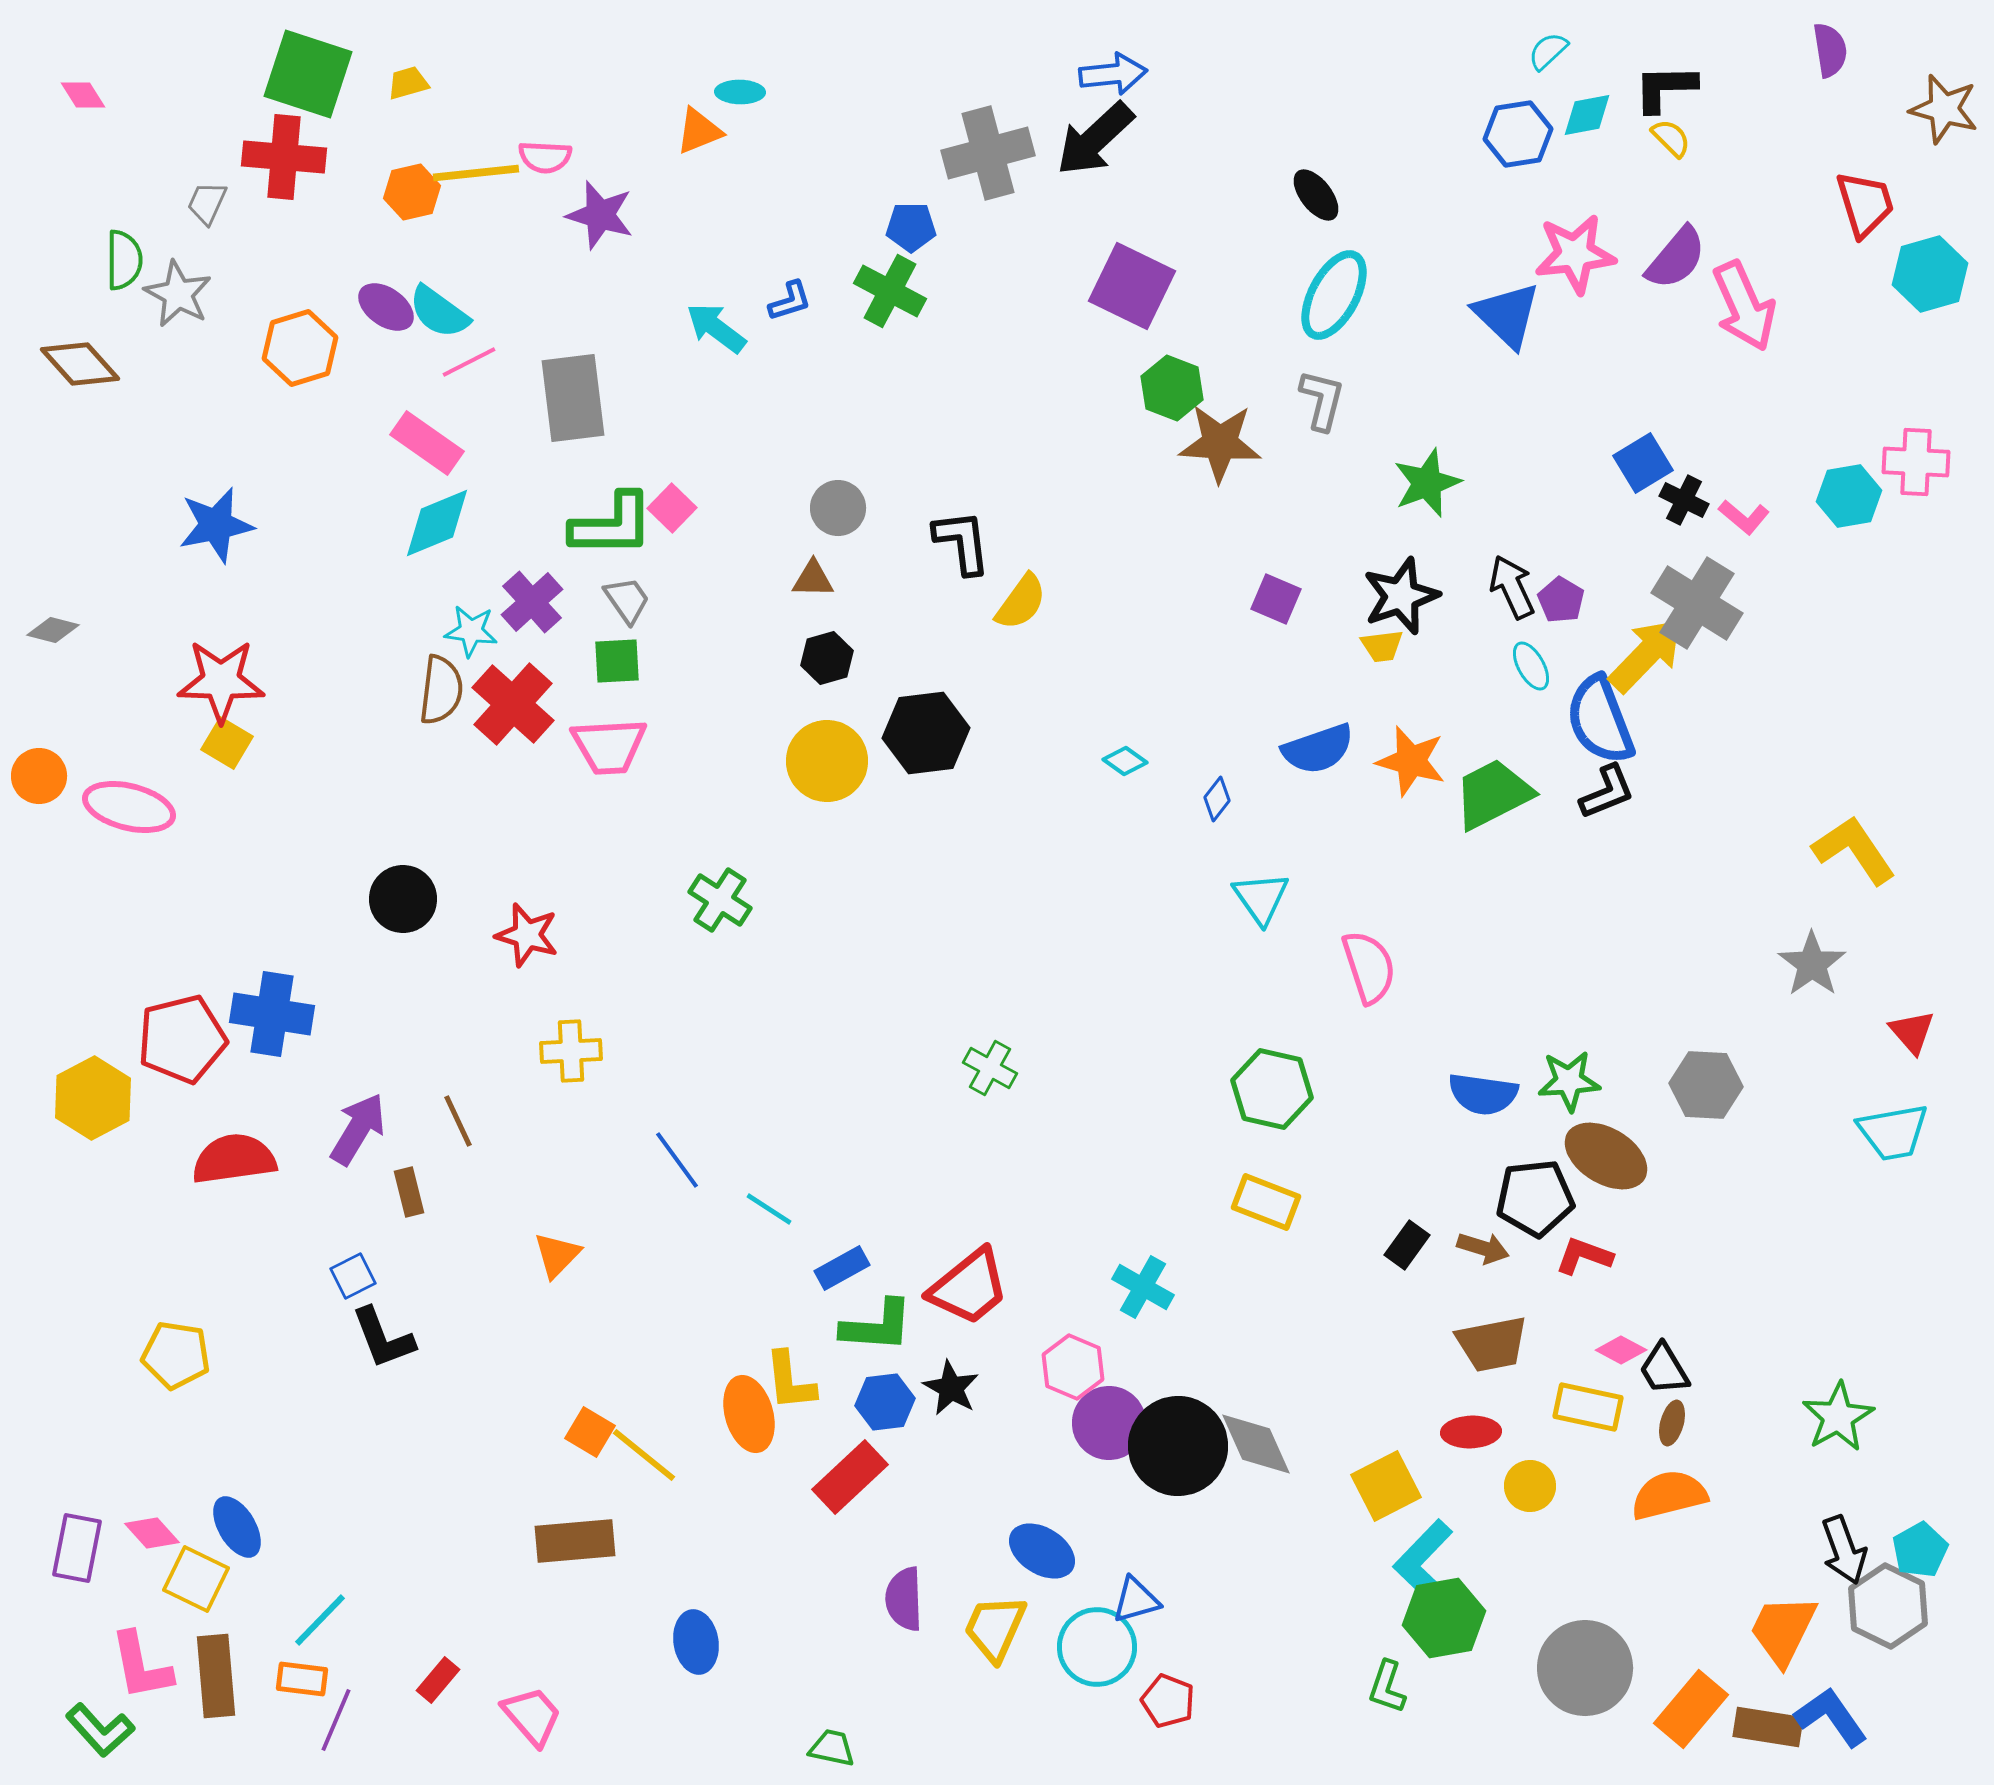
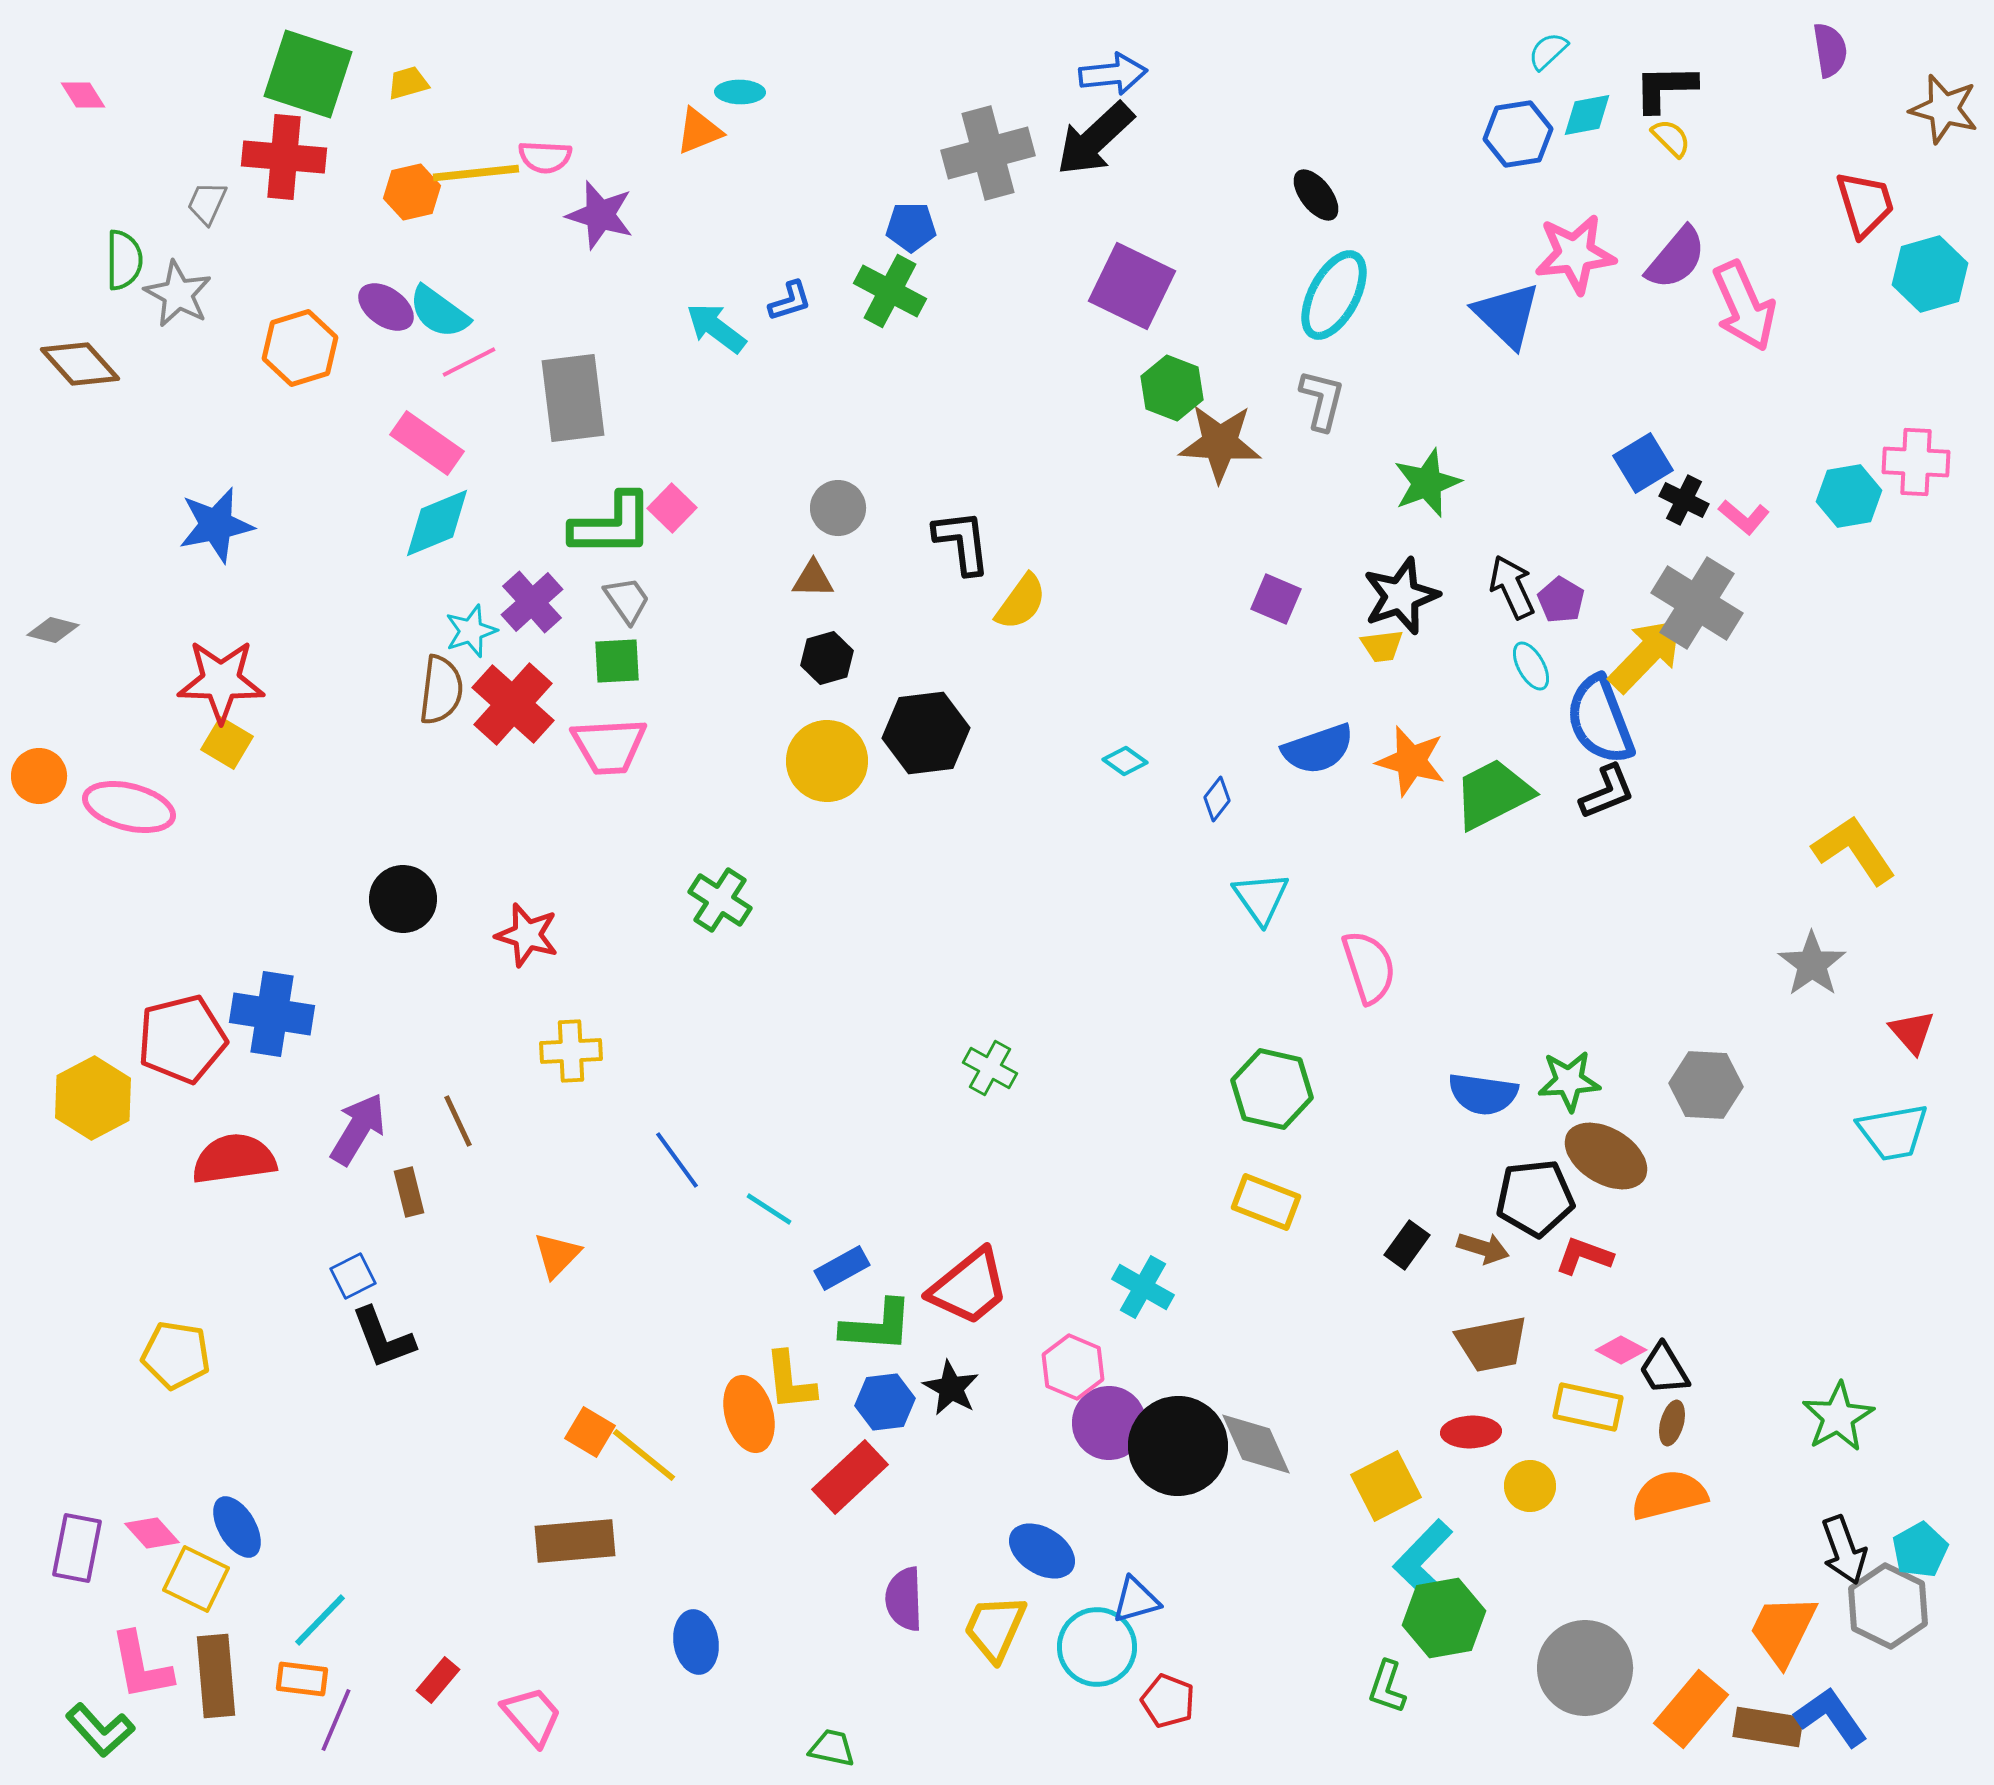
cyan star at (471, 631): rotated 26 degrees counterclockwise
